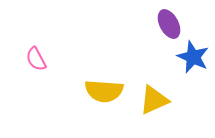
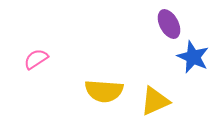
pink semicircle: rotated 85 degrees clockwise
yellow triangle: moved 1 px right, 1 px down
